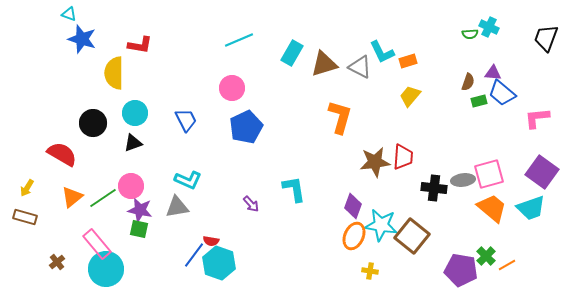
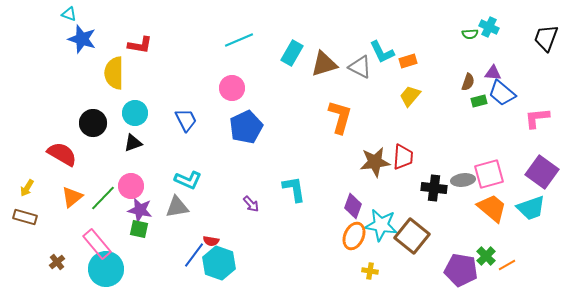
green line at (103, 198): rotated 12 degrees counterclockwise
